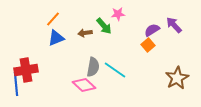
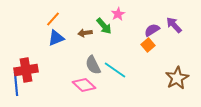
pink star: rotated 24 degrees counterclockwise
gray semicircle: moved 2 px up; rotated 144 degrees clockwise
